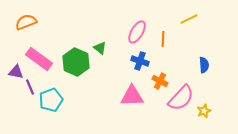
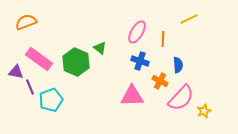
blue semicircle: moved 26 px left
